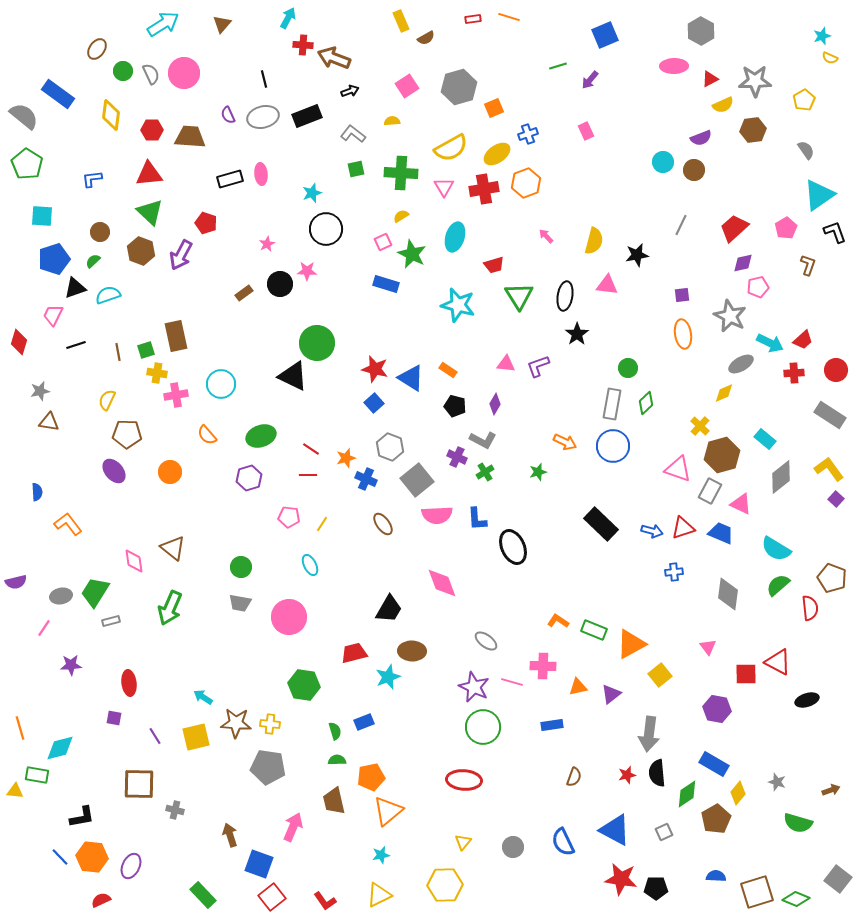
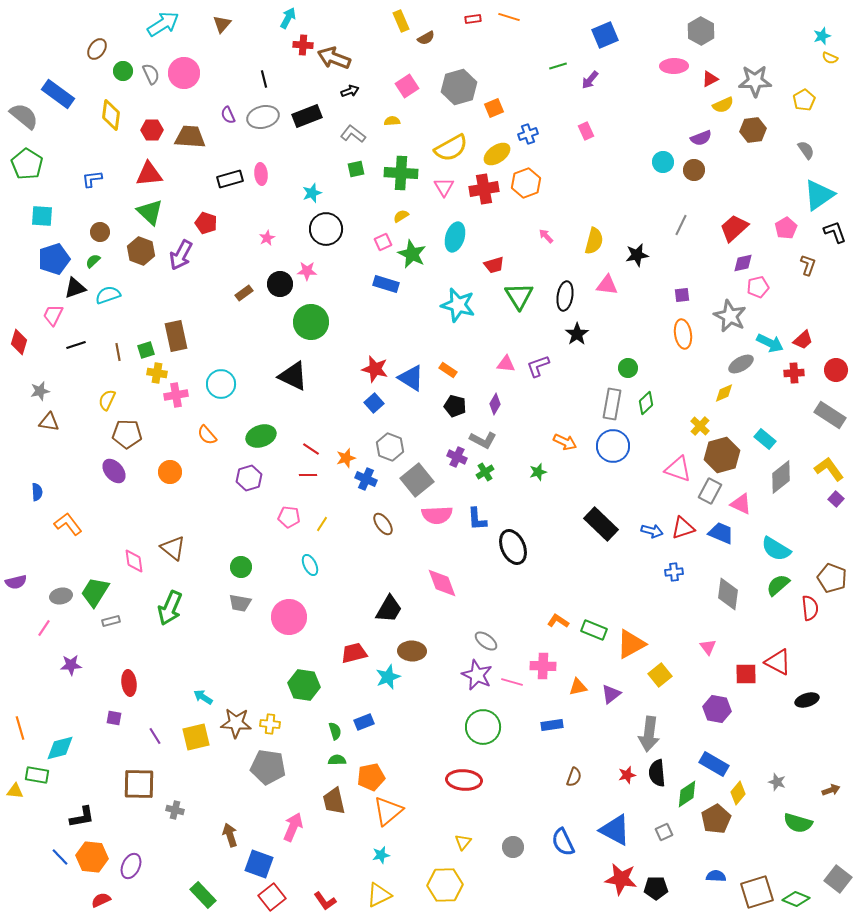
pink star at (267, 244): moved 6 px up
green circle at (317, 343): moved 6 px left, 21 px up
purple star at (474, 687): moved 3 px right, 12 px up
